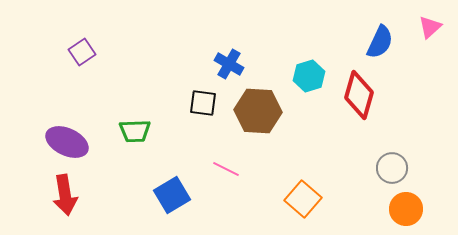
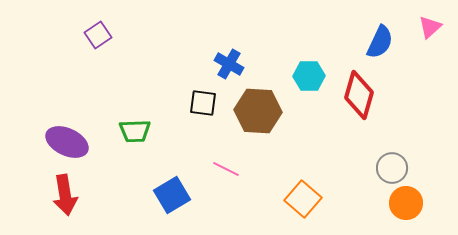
purple square: moved 16 px right, 17 px up
cyan hexagon: rotated 16 degrees clockwise
orange circle: moved 6 px up
